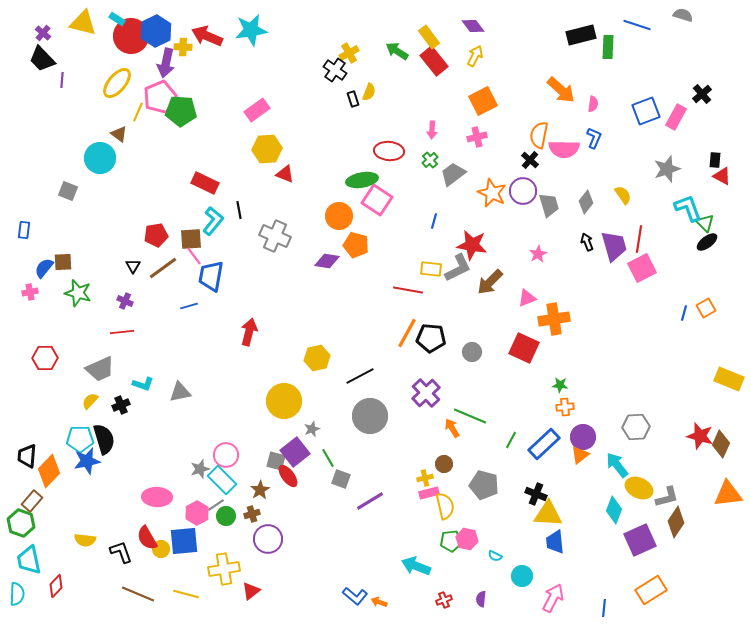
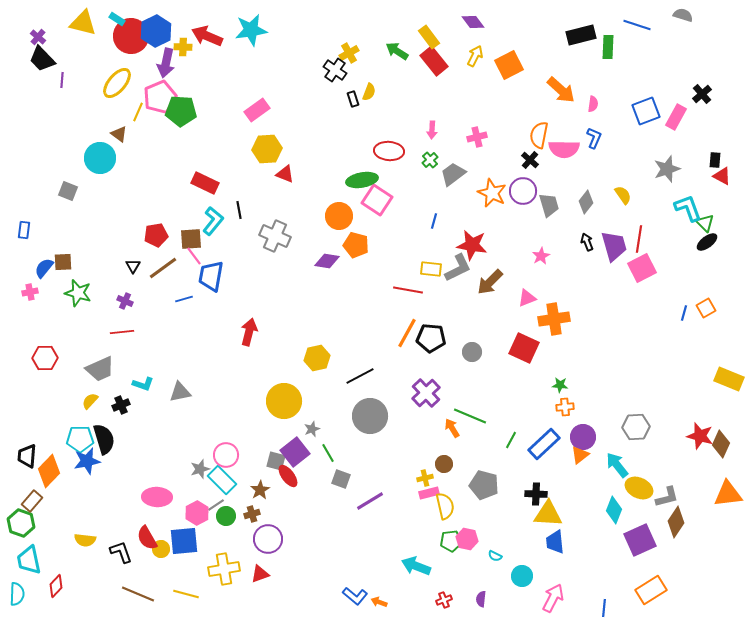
purple diamond at (473, 26): moved 4 px up
purple cross at (43, 33): moved 5 px left, 4 px down
orange square at (483, 101): moved 26 px right, 36 px up
pink star at (538, 254): moved 3 px right, 2 px down
blue line at (189, 306): moved 5 px left, 7 px up
green line at (328, 458): moved 5 px up
black cross at (536, 494): rotated 20 degrees counterclockwise
red triangle at (251, 591): moved 9 px right, 17 px up; rotated 18 degrees clockwise
